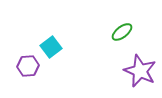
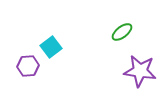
purple star: rotated 16 degrees counterclockwise
